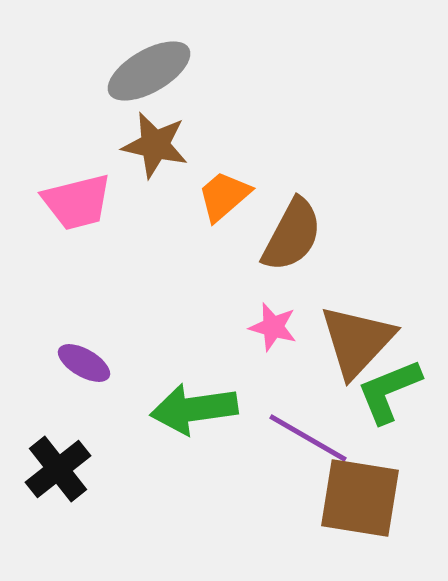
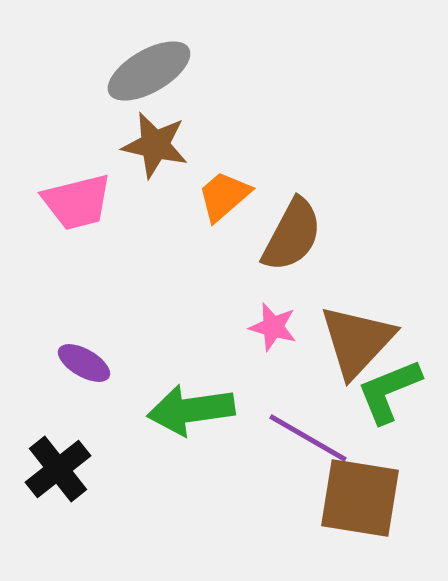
green arrow: moved 3 px left, 1 px down
